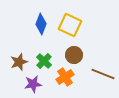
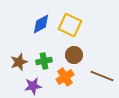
blue diamond: rotated 40 degrees clockwise
green cross: rotated 35 degrees clockwise
brown line: moved 1 px left, 2 px down
purple star: moved 2 px down
